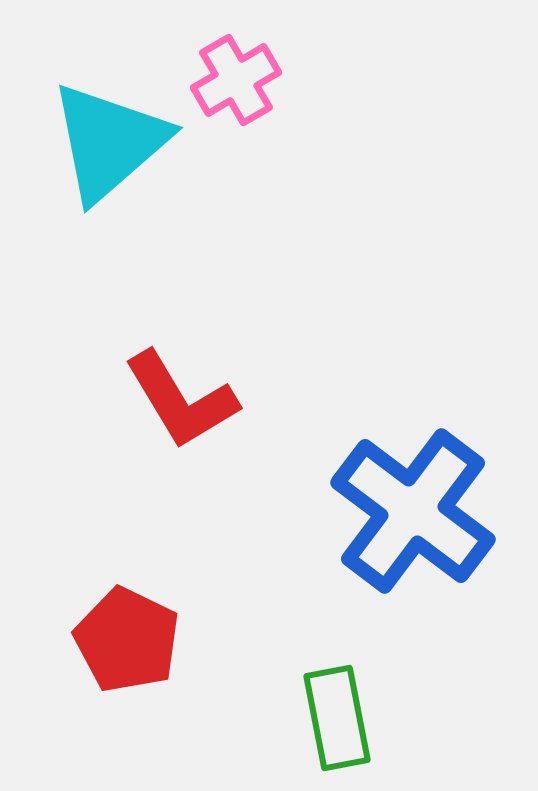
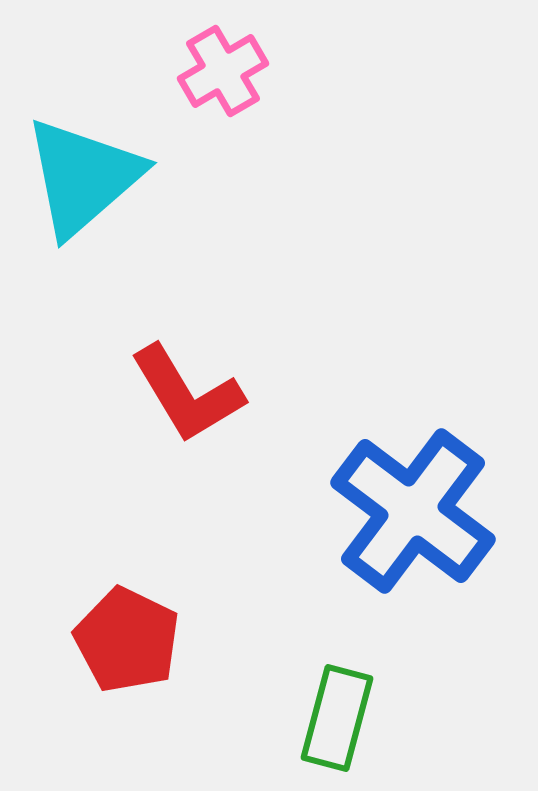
pink cross: moved 13 px left, 9 px up
cyan triangle: moved 26 px left, 35 px down
red L-shape: moved 6 px right, 6 px up
green rectangle: rotated 26 degrees clockwise
